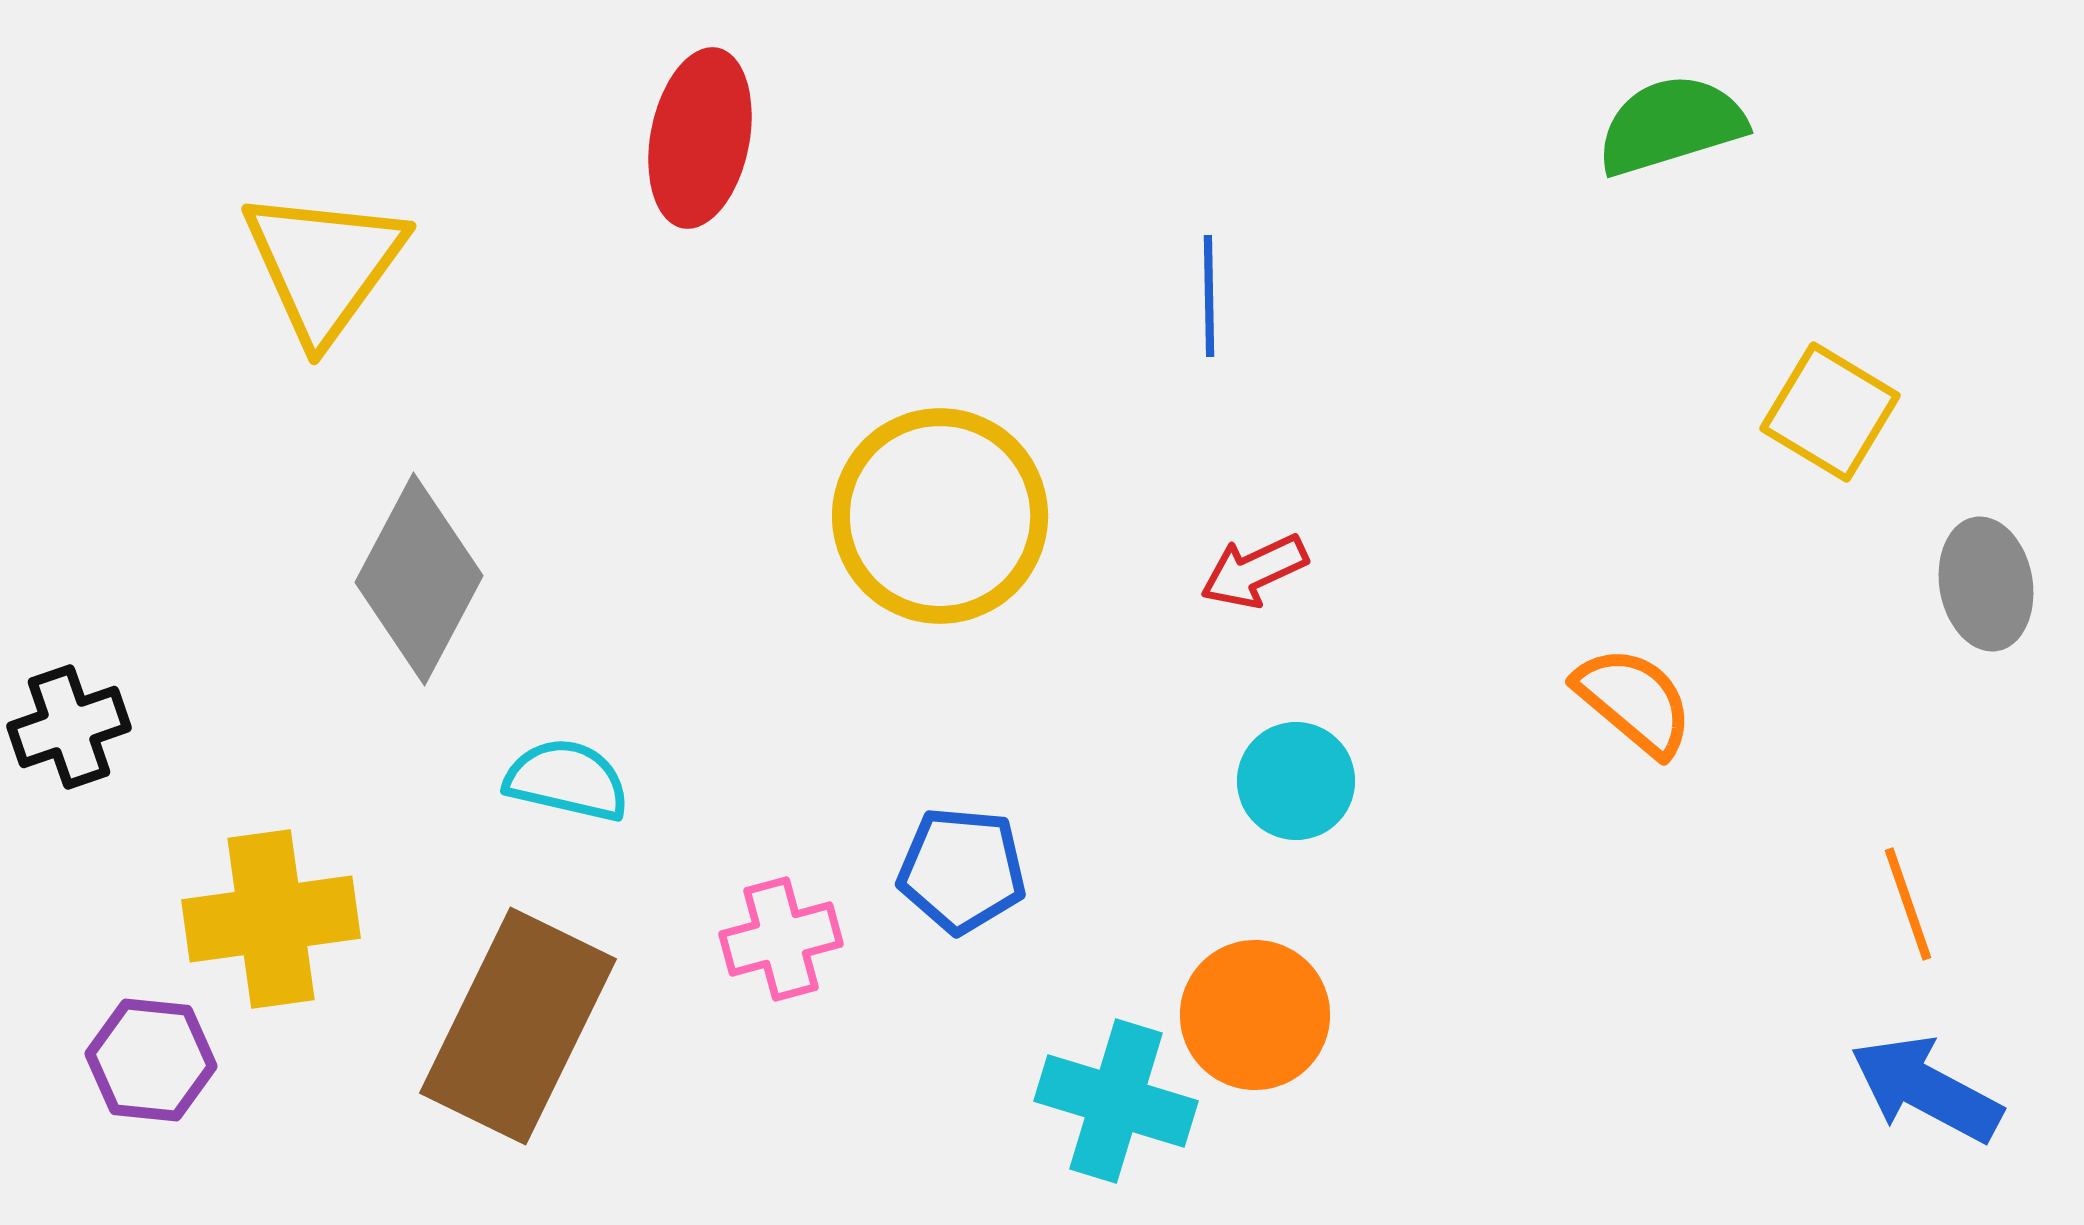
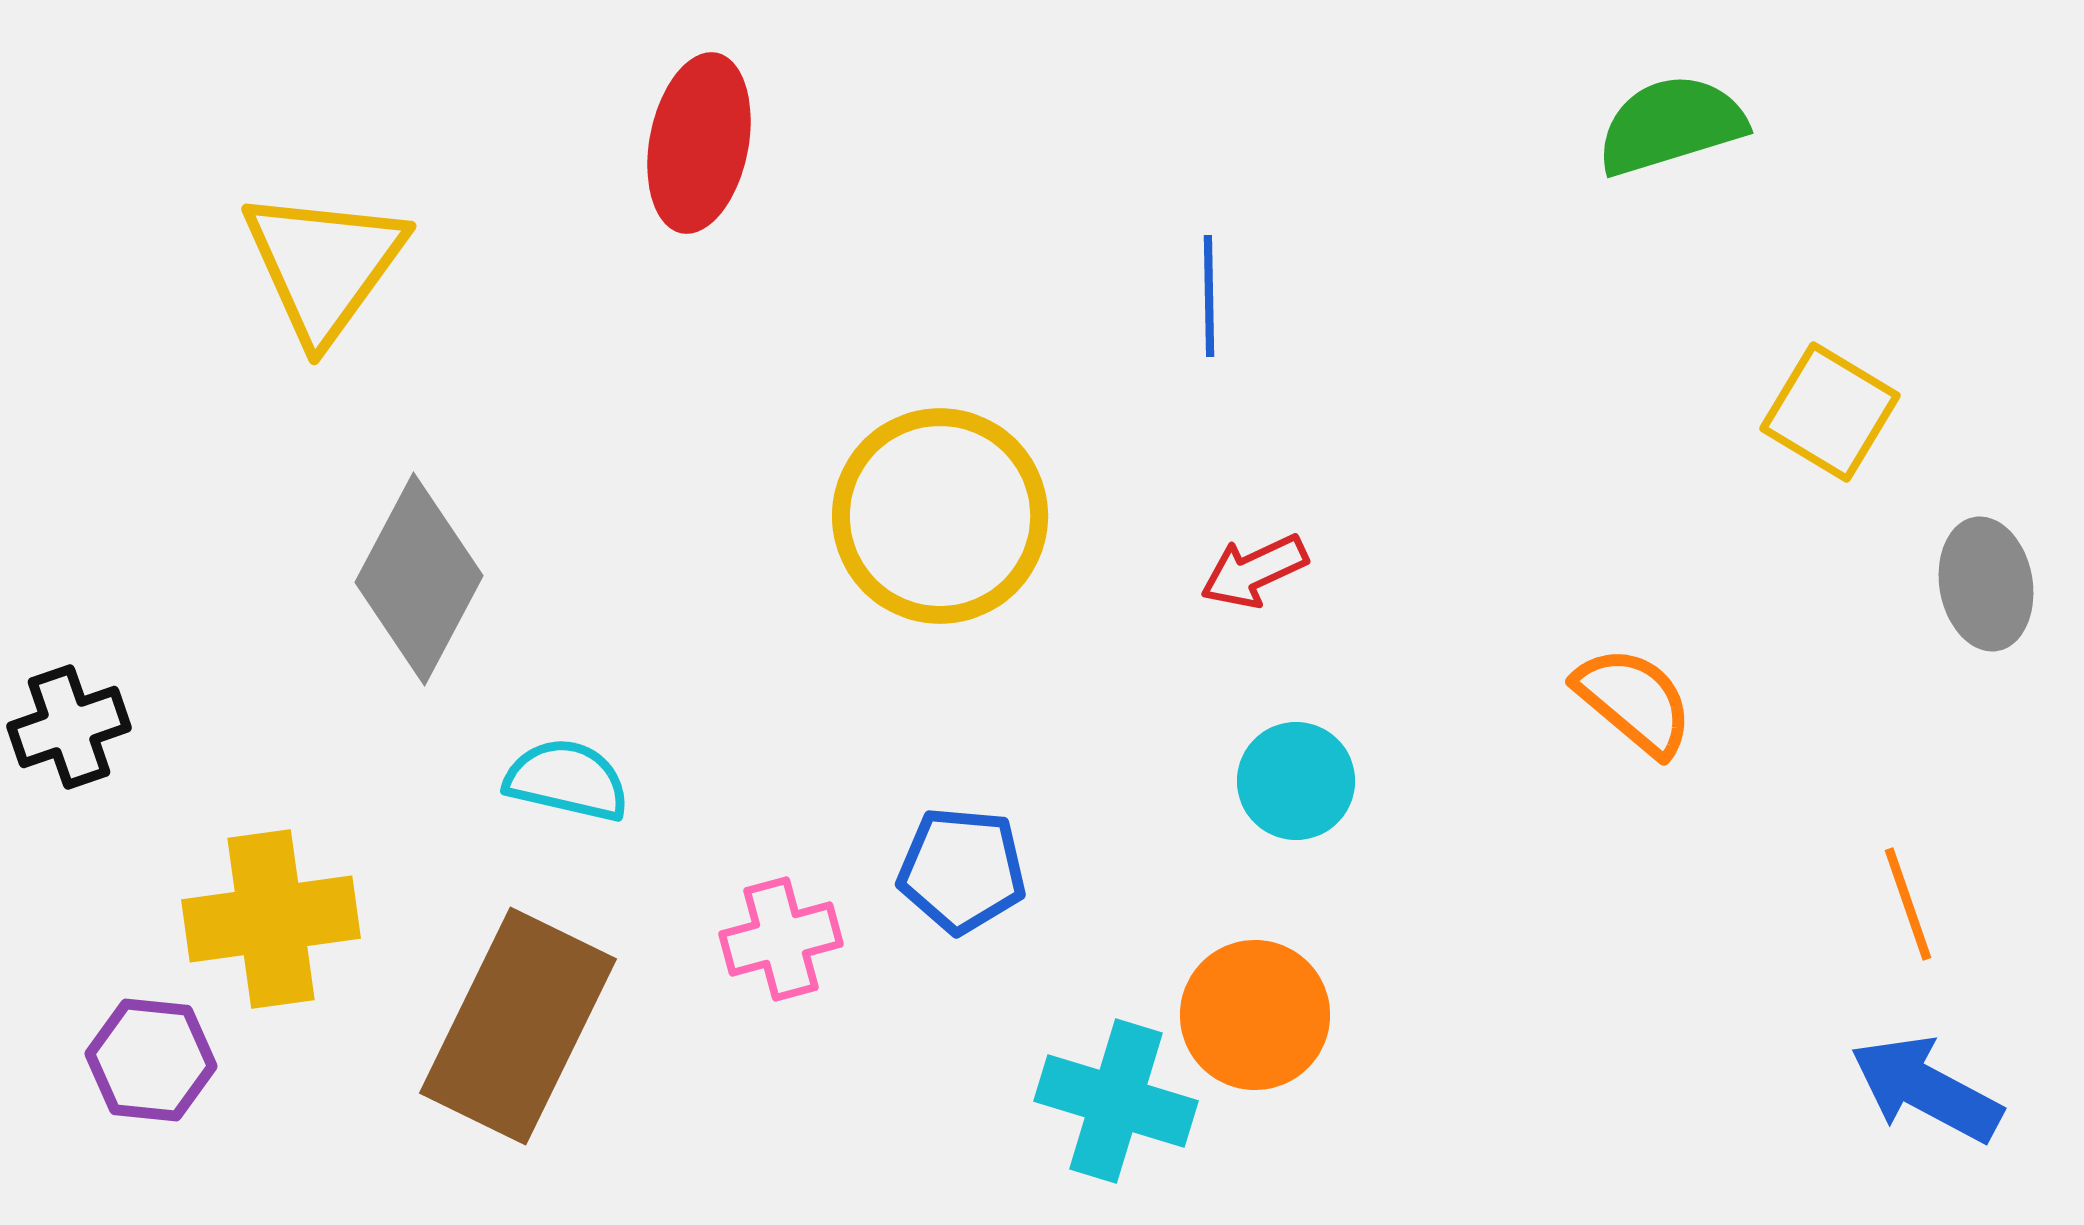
red ellipse: moved 1 px left, 5 px down
